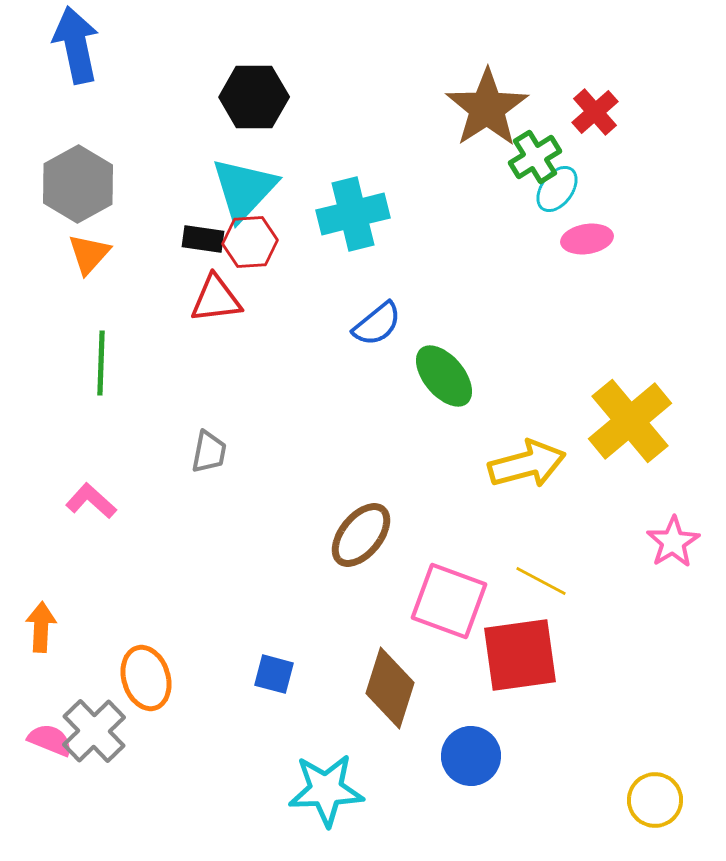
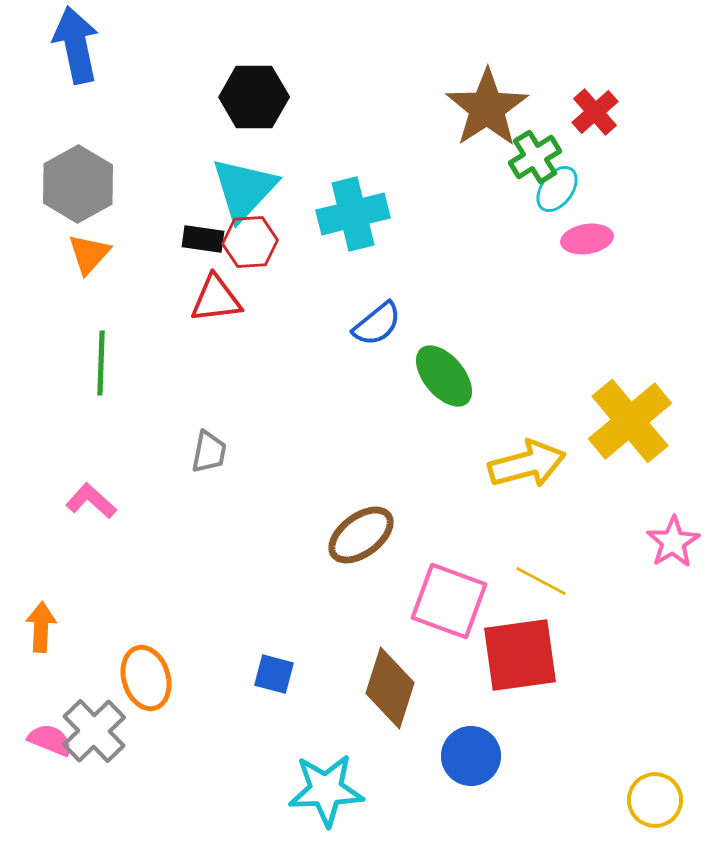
brown ellipse: rotated 14 degrees clockwise
